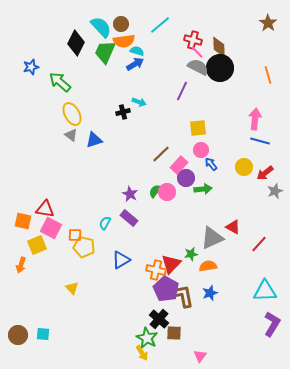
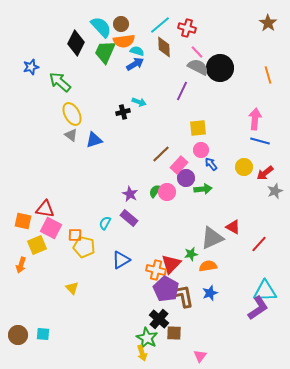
red cross at (193, 40): moved 6 px left, 12 px up
brown diamond at (219, 47): moved 55 px left
purple L-shape at (272, 324): moved 14 px left, 16 px up; rotated 25 degrees clockwise
yellow arrow at (142, 353): rotated 14 degrees clockwise
